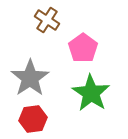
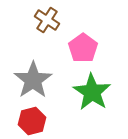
gray star: moved 3 px right, 2 px down
green star: moved 1 px right, 1 px up
red hexagon: moved 1 px left, 2 px down; rotated 8 degrees counterclockwise
